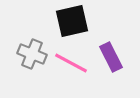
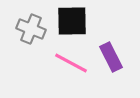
black square: rotated 12 degrees clockwise
gray cross: moved 1 px left, 25 px up
